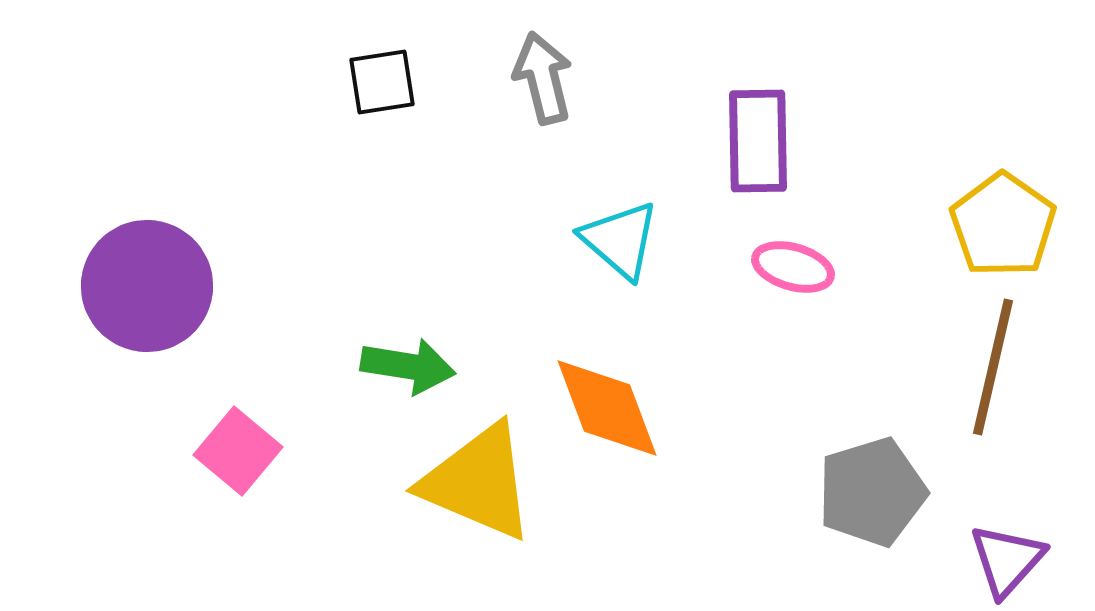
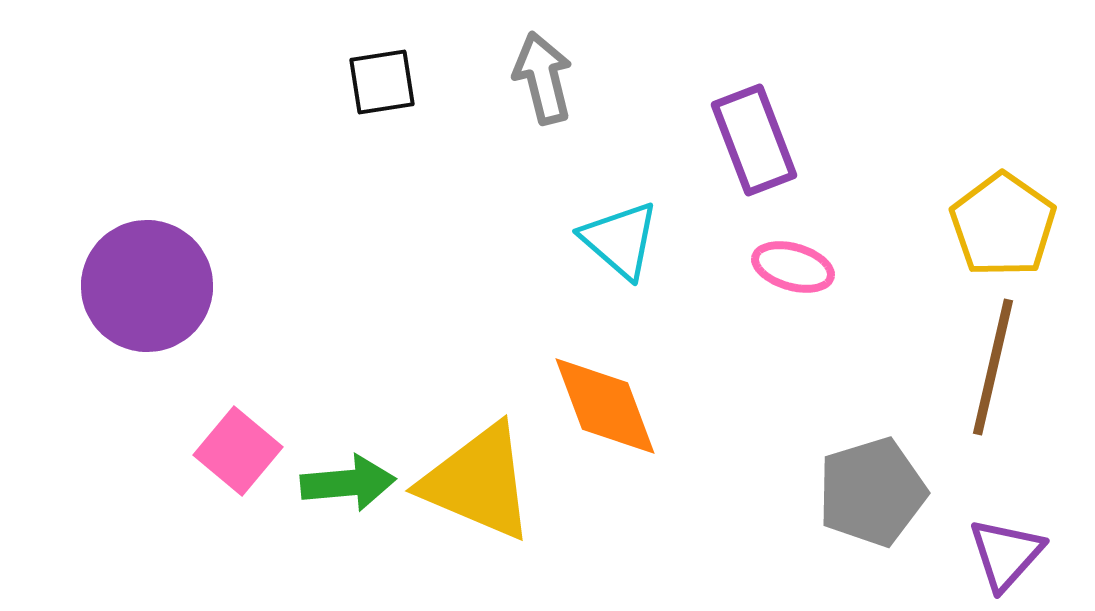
purple rectangle: moved 4 px left, 1 px up; rotated 20 degrees counterclockwise
green arrow: moved 60 px left, 117 px down; rotated 14 degrees counterclockwise
orange diamond: moved 2 px left, 2 px up
purple triangle: moved 1 px left, 6 px up
